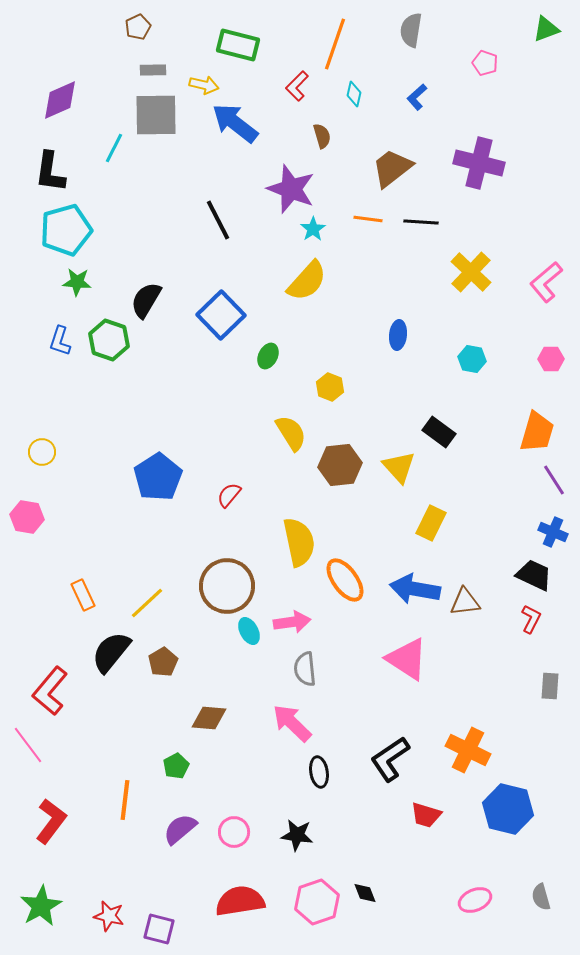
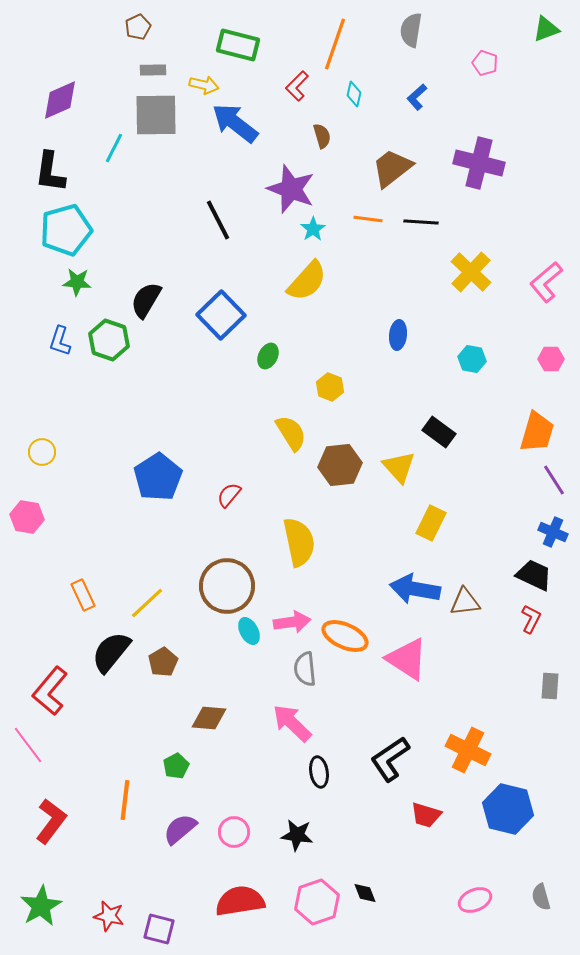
orange ellipse at (345, 580): moved 56 px down; rotated 30 degrees counterclockwise
